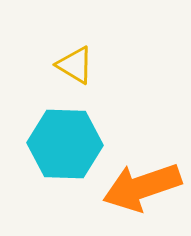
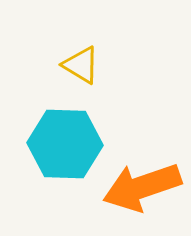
yellow triangle: moved 6 px right
